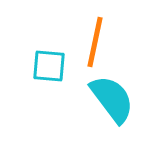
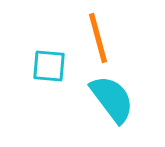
orange line: moved 3 px right, 4 px up; rotated 27 degrees counterclockwise
